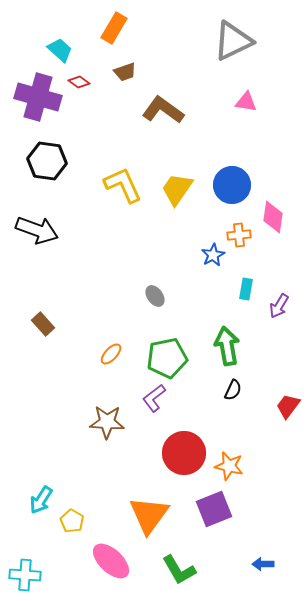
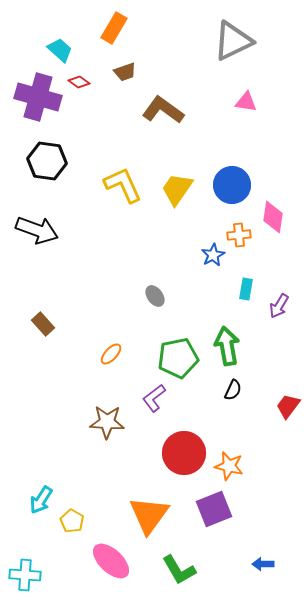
green pentagon: moved 11 px right
